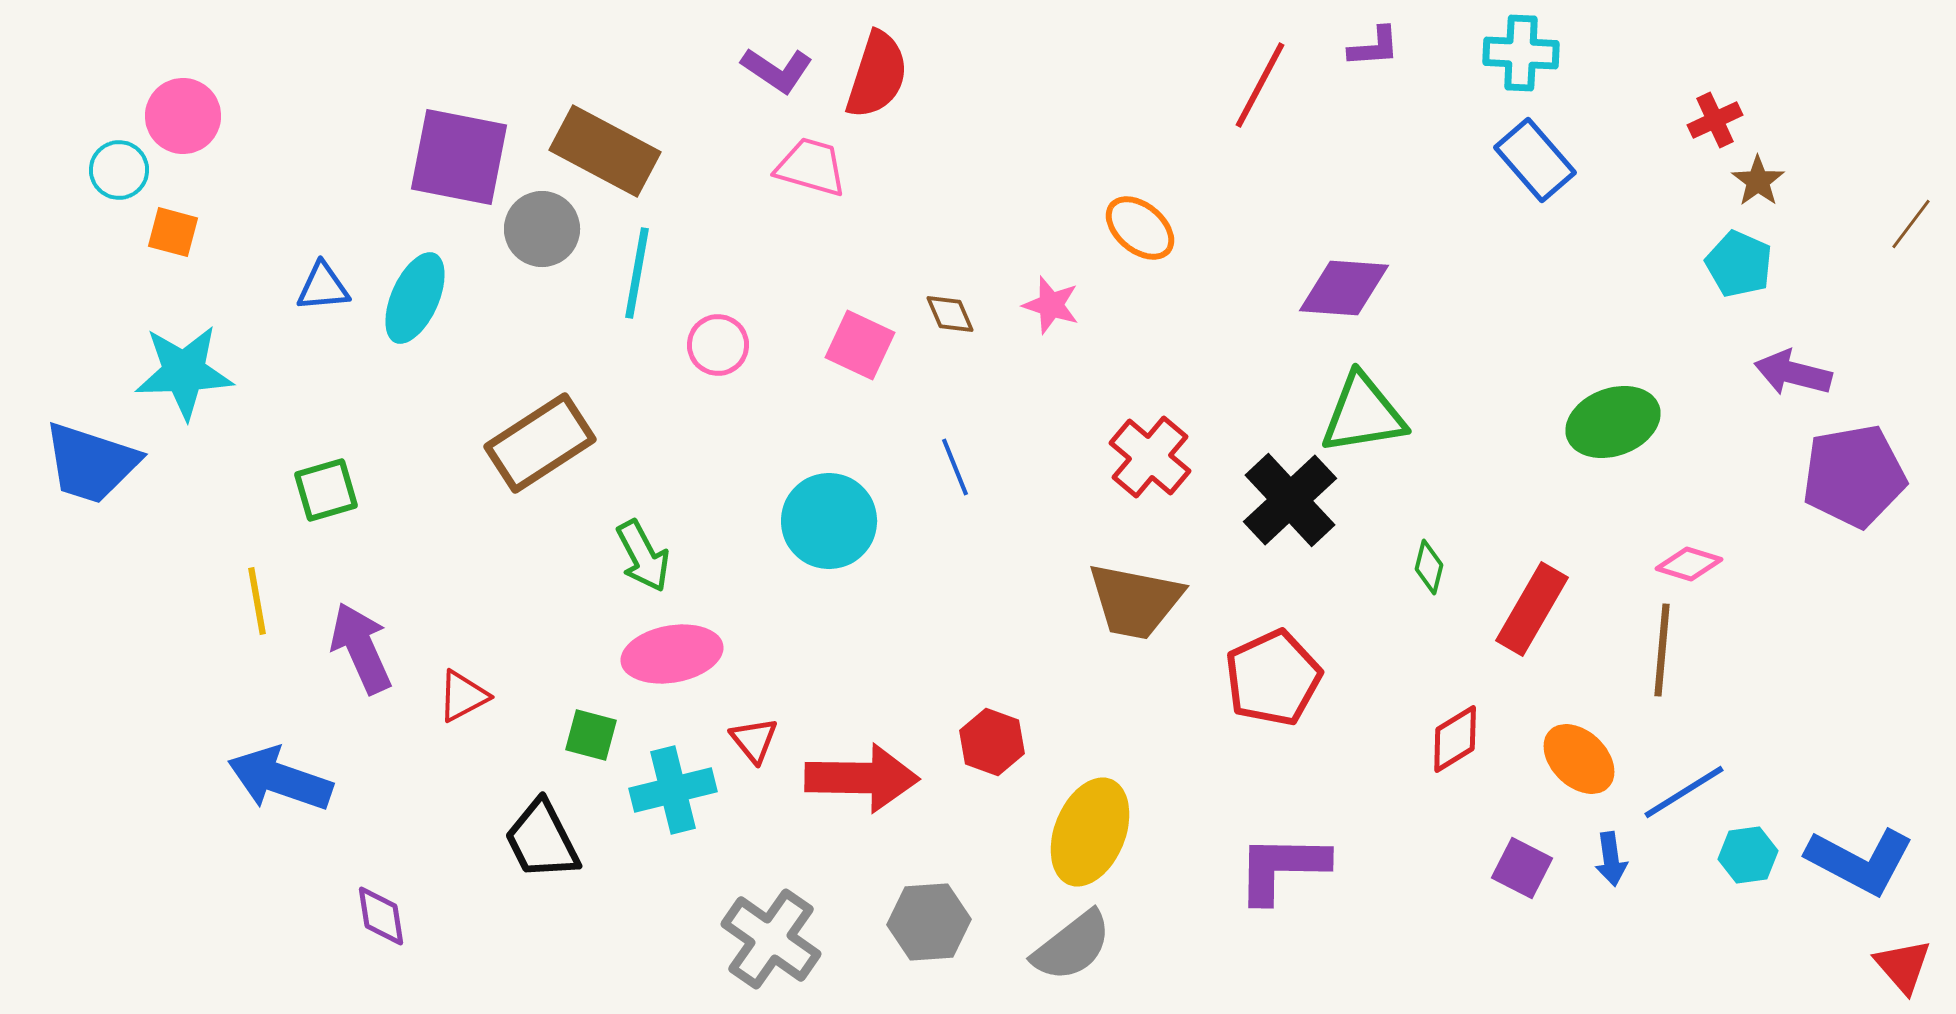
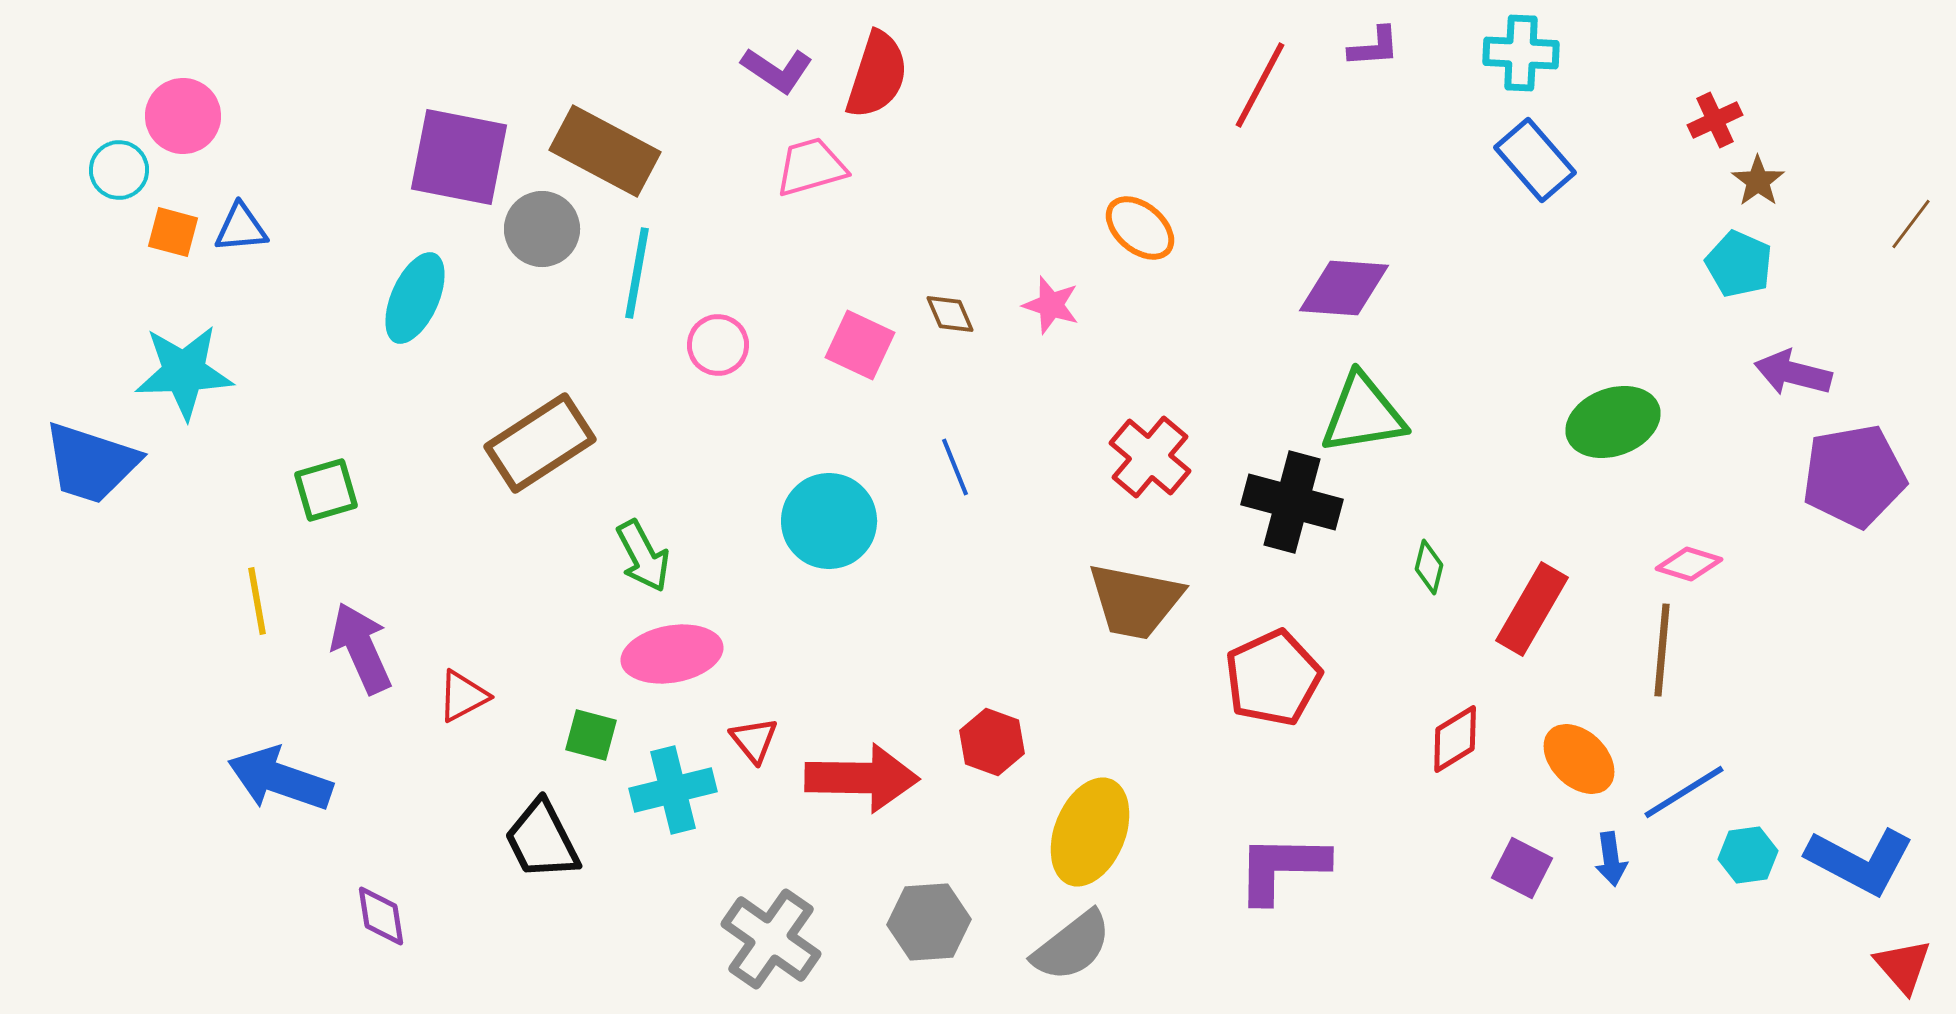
pink trapezoid at (811, 167): rotated 32 degrees counterclockwise
blue triangle at (323, 287): moved 82 px left, 59 px up
black cross at (1290, 500): moved 2 px right, 2 px down; rotated 32 degrees counterclockwise
